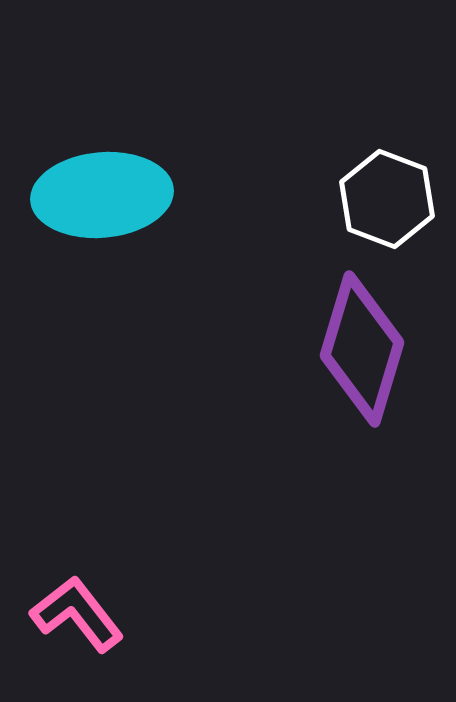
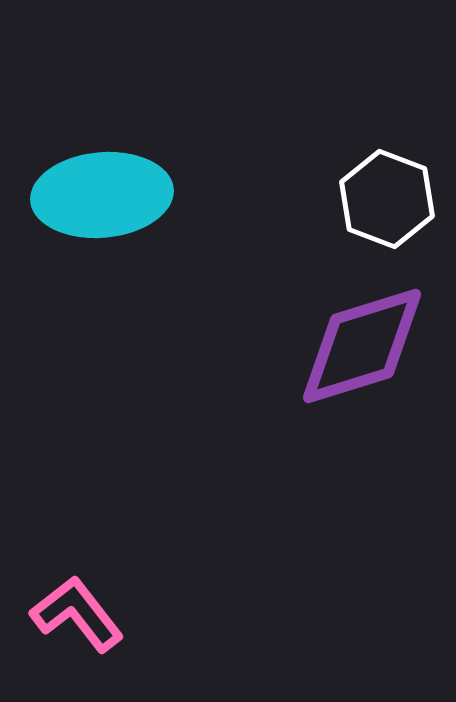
purple diamond: moved 3 px up; rotated 56 degrees clockwise
